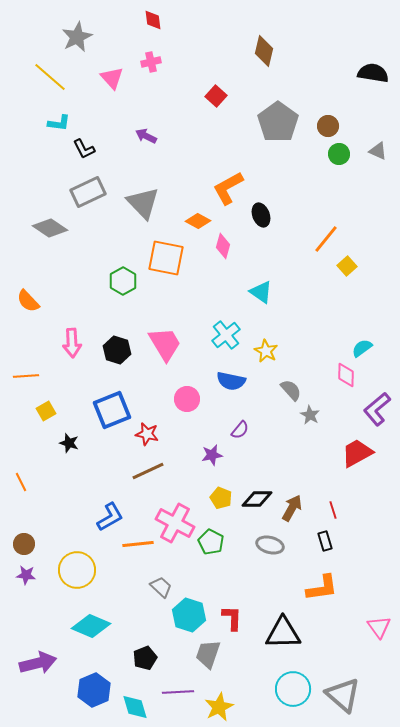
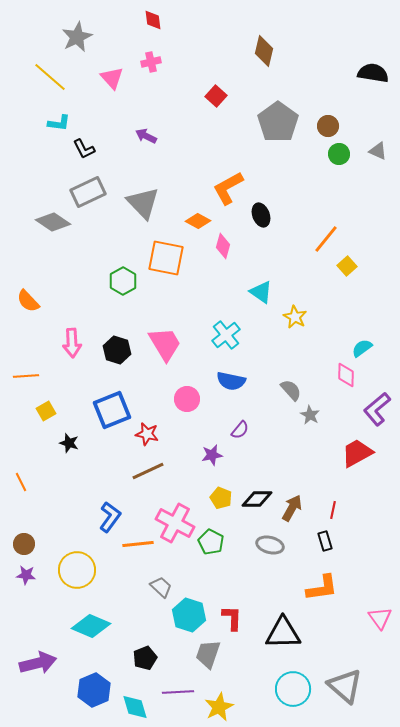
gray diamond at (50, 228): moved 3 px right, 6 px up
yellow star at (266, 351): moved 29 px right, 34 px up
red line at (333, 510): rotated 30 degrees clockwise
blue L-shape at (110, 517): rotated 24 degrees counterclockwise
pink triangle at (379, 627): moved 1 px right, 9 px up
gray triangle at (343, 695): moved 2 px right, 9 px up
